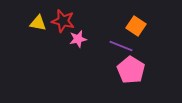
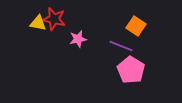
red star: moved 9 px left, 2 px up
